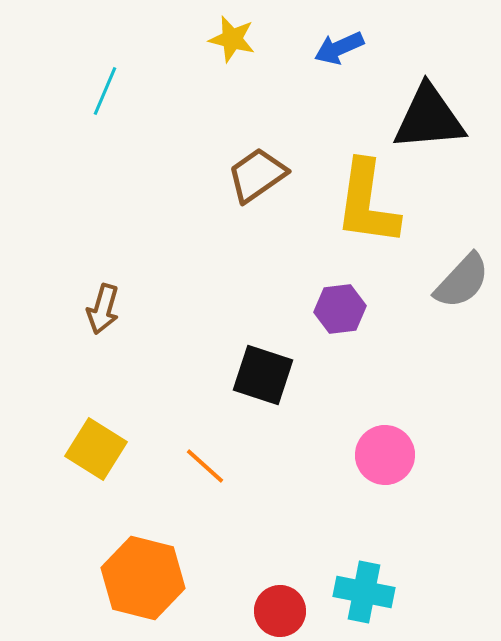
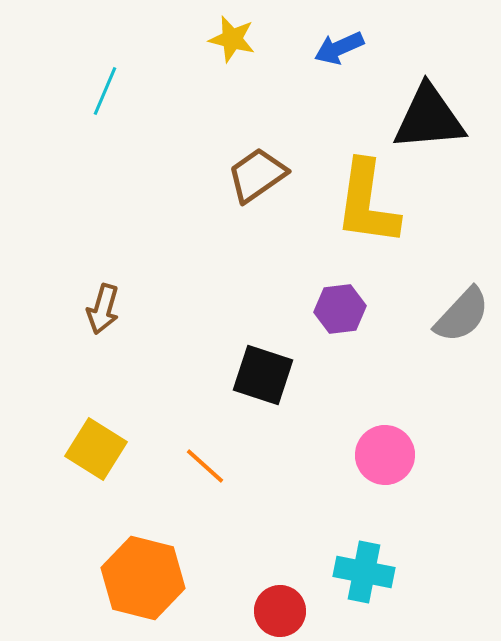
gray semicircle: moved 34 px down
cyan cross: moved 20 px up
